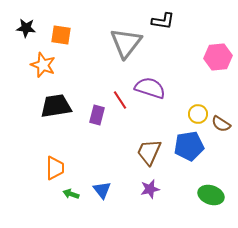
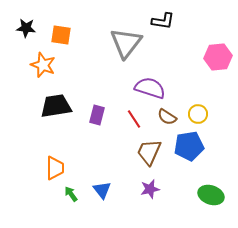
red line: moved 14 px right, 19 px down
brown semicircle: moved 54 px left, 7 px up
green arrow: rotated 35 degrees clockwise
